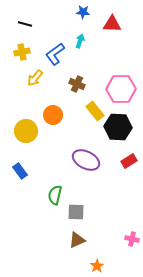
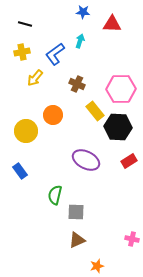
orange star: rotated 16 degrees clockwise
